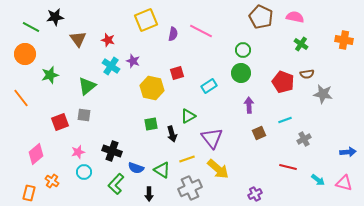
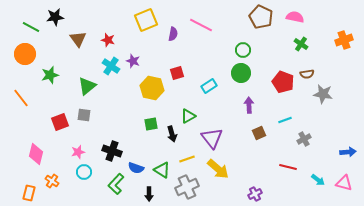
pink line at (201, 31): moved 6 px up
orange cross at (344, 40): rotated 30 degrees counterclockwise
pink diamond at (36, 154): rotated 35 degrees counterclockwise
gray cross at (190, 188): moved 3 px left, 1 px up
